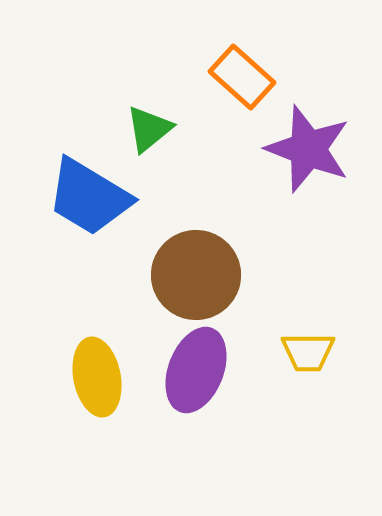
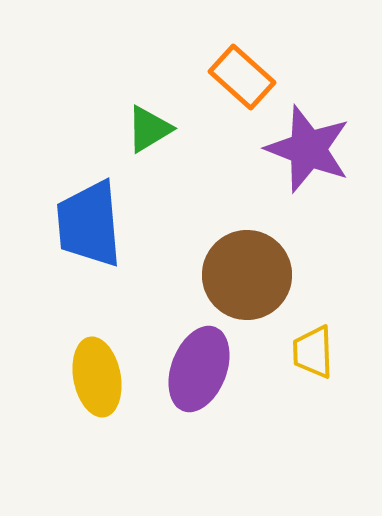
green triangle: rotated 8 degrees clockwise
blue trapezoid: moved 27 px down; rotated 54 degrees clockwise
brown circle: moved 51 px right
yellow trapezoid: moved 5 px right; rotated 88 degrees clockwise
purple ellipse: moved 3 px right, 1 px up
